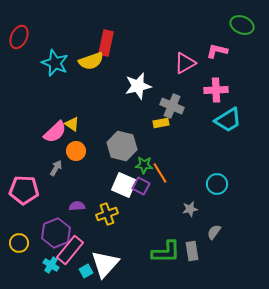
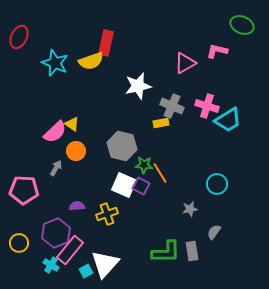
pink cross: moved 9 px left, 16 px down; rotated 20 degrees clockwise
